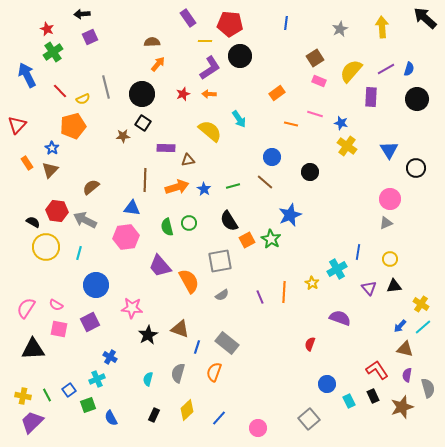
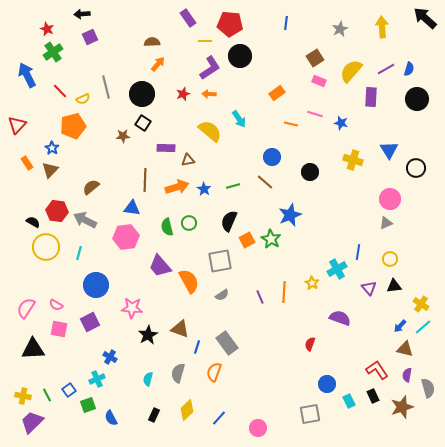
yellow cross at (347, 146): moved 6 px right, 14 px down; rotated 18 degrees counterclockwise
black semicircle at (229, 221): rotated 55 degrees clockwise
gray rectangle at (227, 343): rotated 15 degrees clockwise
gray square at (309, 419): moved 1 px right, 5 px up; rotated 30 degrees clockwise
